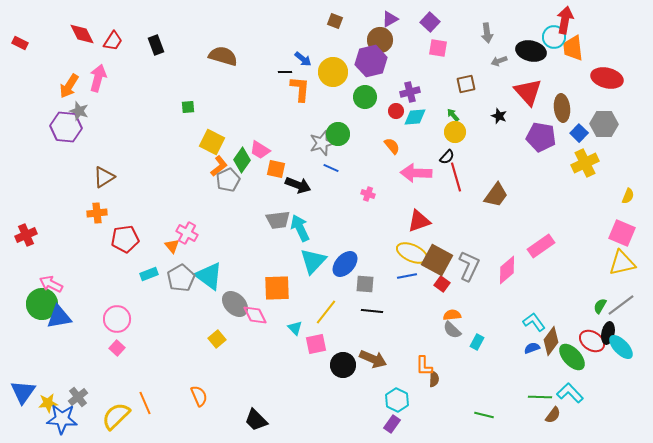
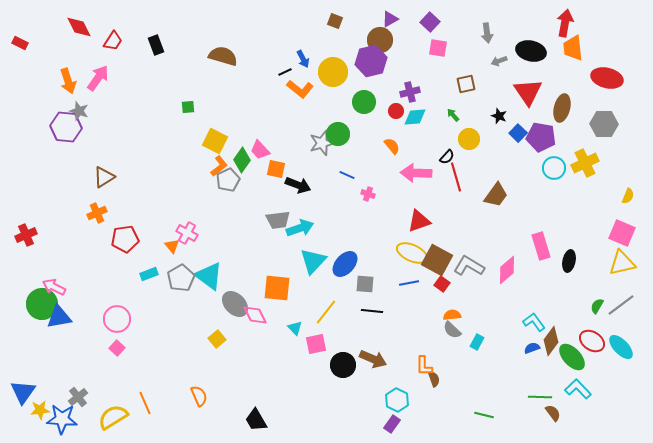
red arrow at (565, 20): moved 3 px down
red diamond at (82, 34): moved 3 px left, 7 px up
cyan circle at (554, 37): moved 131 px down
blue arrow at (303, 59): rotated 24 degrees clockwise
black line at (285, 72): rotated 24 degrees counterclockwise
pink arrow at (98, 78): rotated 20 degrees clockwise
orange arrow at (69, 86): moved 1 px left, 5 px up; rotated 50 degrees counterclockwise
orange L-shape at (300, 89): rotated 124 degrees clockwise
red triangle at (528, 92): rotated 8 degrees clockwise
green circle at (365, 97): moved 1 px left, 5 px down
brown ellipse at (562, 108): rotated 20 degrees clockwise
yellow circle at (455, 132): moved 14 px right, 7 px down
blue square at (579, 133): moved 61 px left
yellow square at (212, 142): moved 3 px right, 1 px up
pink trapezoid at (260, 150): rotated 15 degrees clockwise
blue line at (331, 168): moved 16 px right, 7 px down
orange cross at (97, 213): rotated 18 degrees counterclockwise
cyan arrow at (300, 228): rotated 96 degrees clockwise
pink rectangle at (541, 246): rotated 72 degrees counterclockwise
gray L-shape at (469, 266): rotated 84 degrees counterclockwise
blue line at (407, 276): moved 2 px right, 7 px down
pink arrow at (51, 284): moved 3 px right, 3 px down
orange square at (277, 288): rotated 8 degrees clockwise
green semicircle at (600, 306): moved 3 px left
black ellipse at (608, 333): moved 39 px left, 72 px up
brown semicircle at (434, 379): rotated 21 degrees counterclockwise
cyan L-shape at (570, 393): moved 8 px right, 4 px up
yellow star at (48, 403): moved 8 px left, 7 px down
brown semicircle at (553, 415): moved 2 px up; rotated 72 degrees counterclockwise
yellow semicircle at (116, 416): moved 3 px left, 1 px down; rotated 12 degrees clockwise
black trapezoid at (256, 420): rotated 15 degrees clockwise
